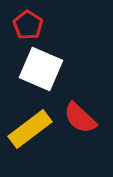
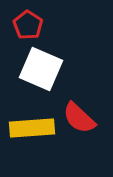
red semicircle: moved 1 px left
yellow rectangle: moved 2 px right, 1 px up; rotated 33 degrees clockwise
